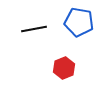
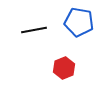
black line: moved 1 px down
